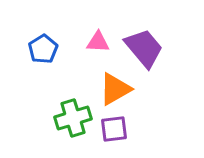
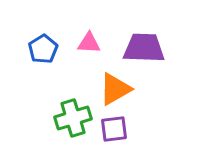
pink triangle: moved 9 px left, 1 px down
purple trapezoid: rotated 48 degrees counterclockwise
